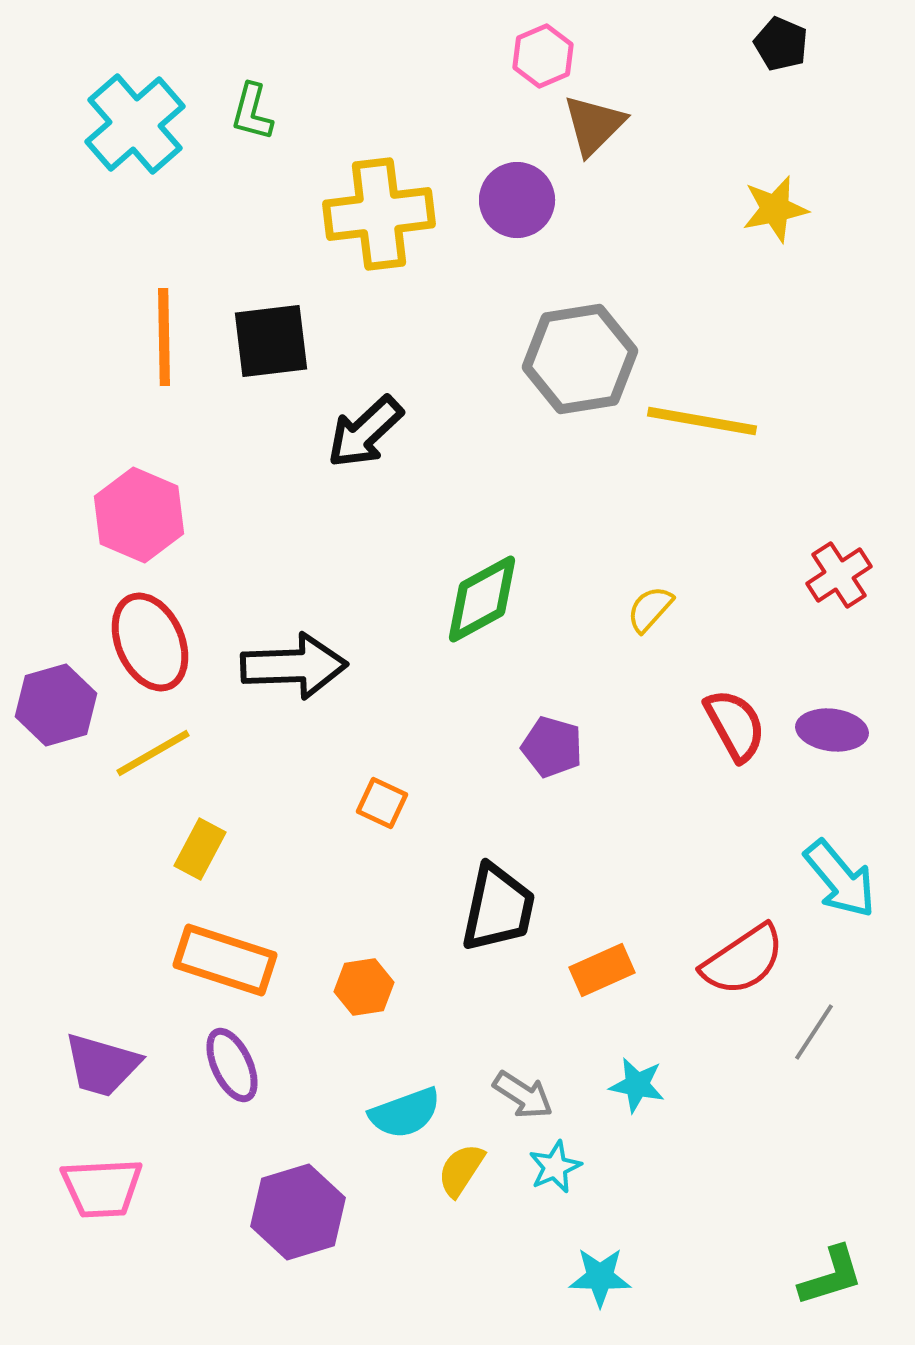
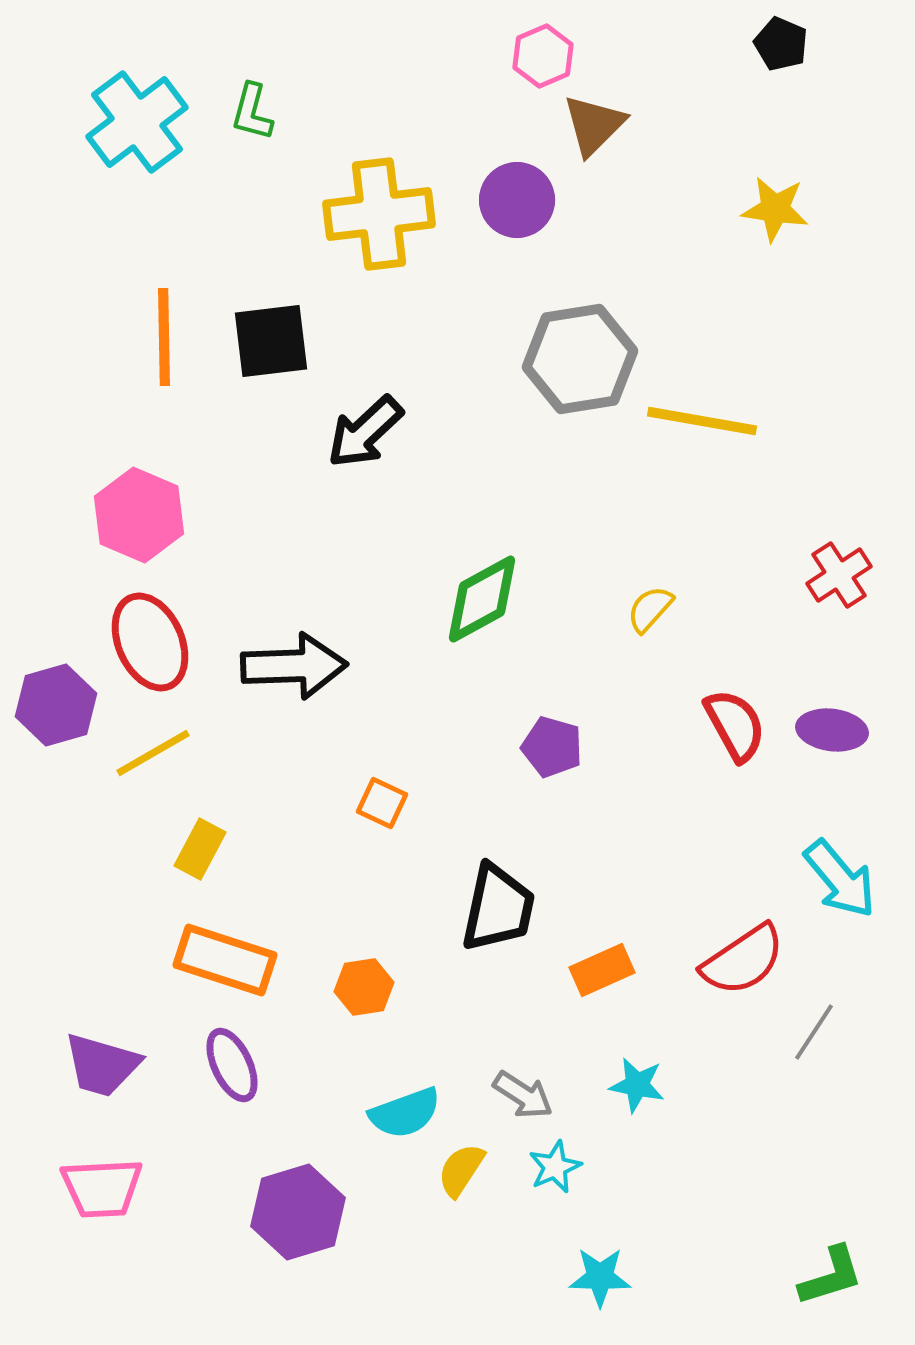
cyan cross at (135, 124): moved 2 px right, 2 px up; rotated 4 degrees clockwise
yellow star at (775, 209): rotated 20 degrees clockwise
